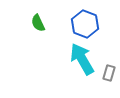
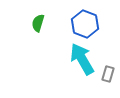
green semicircle: rotated 42 degrees clockwise
gray rectangle: moved 1 px left, 1 px down
